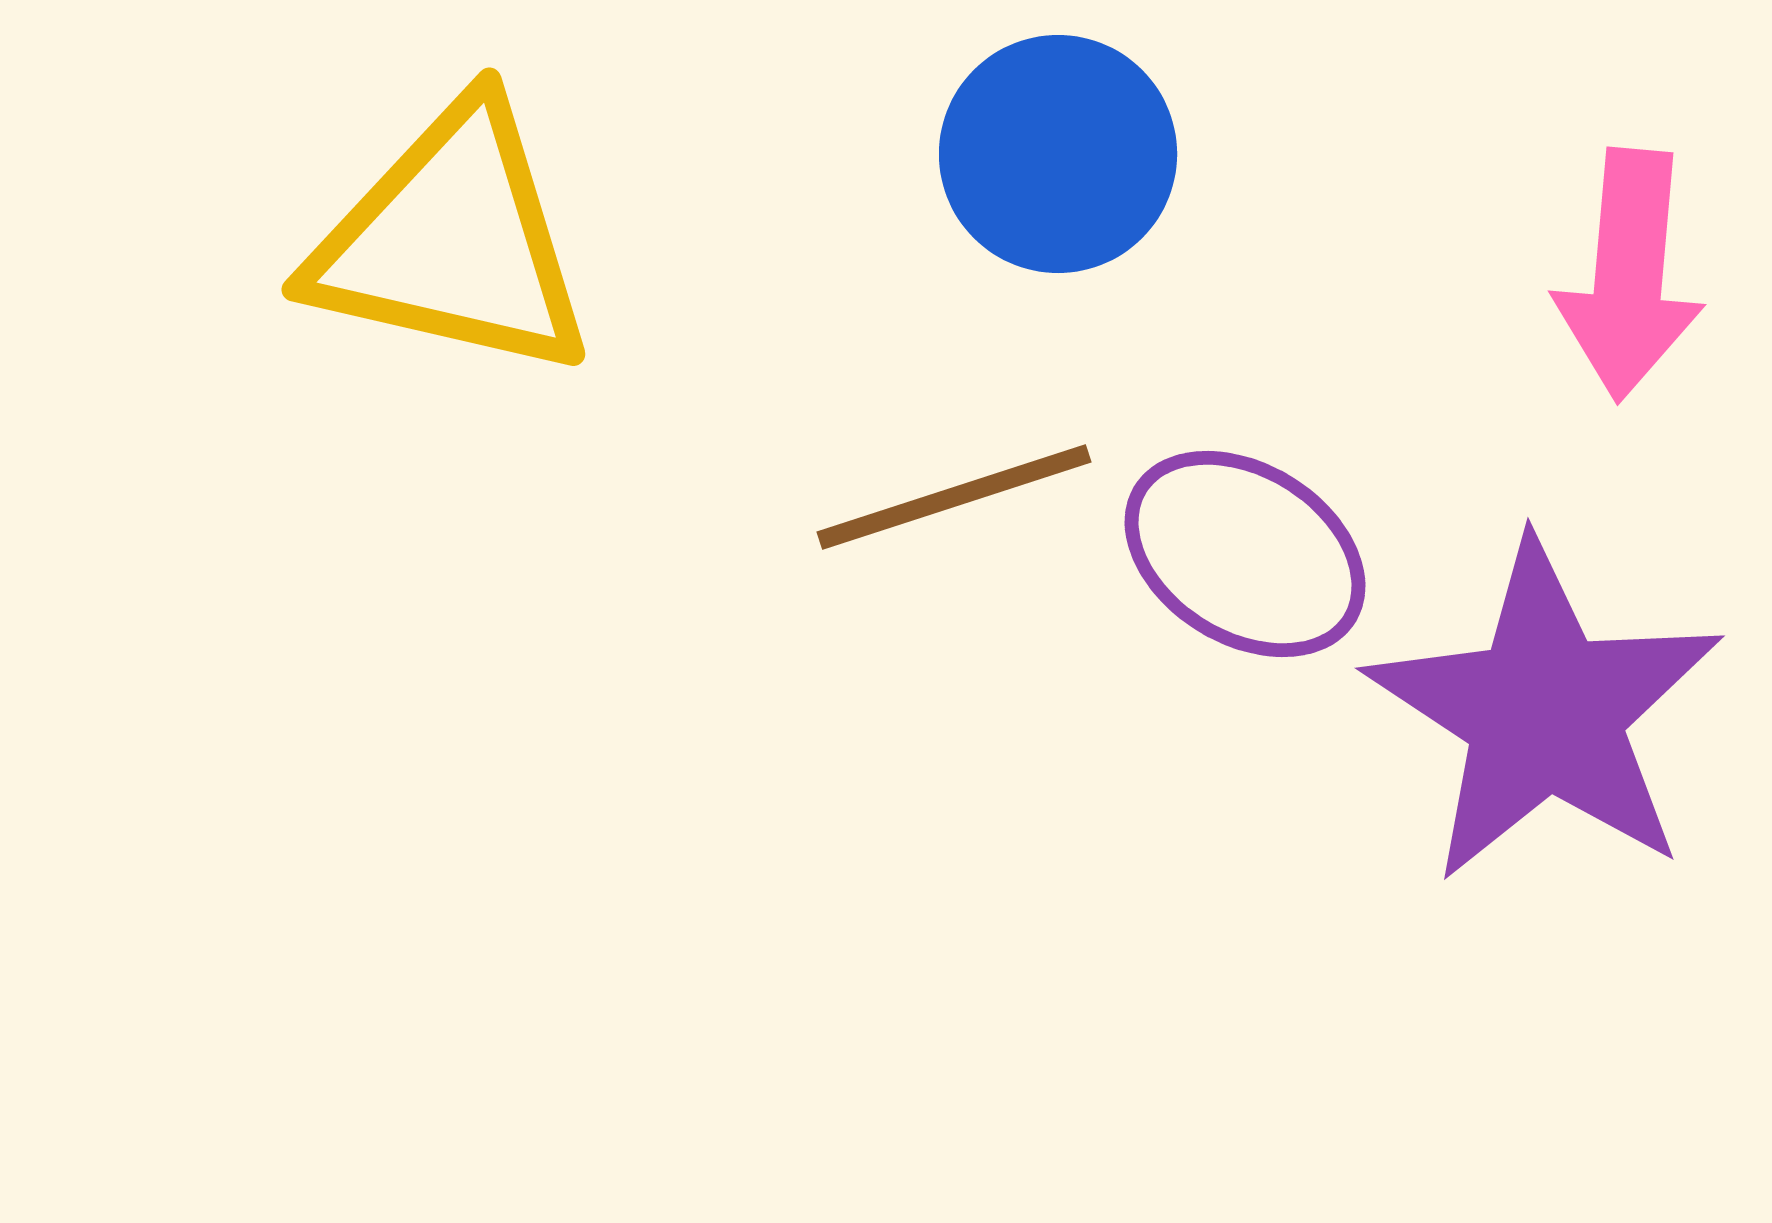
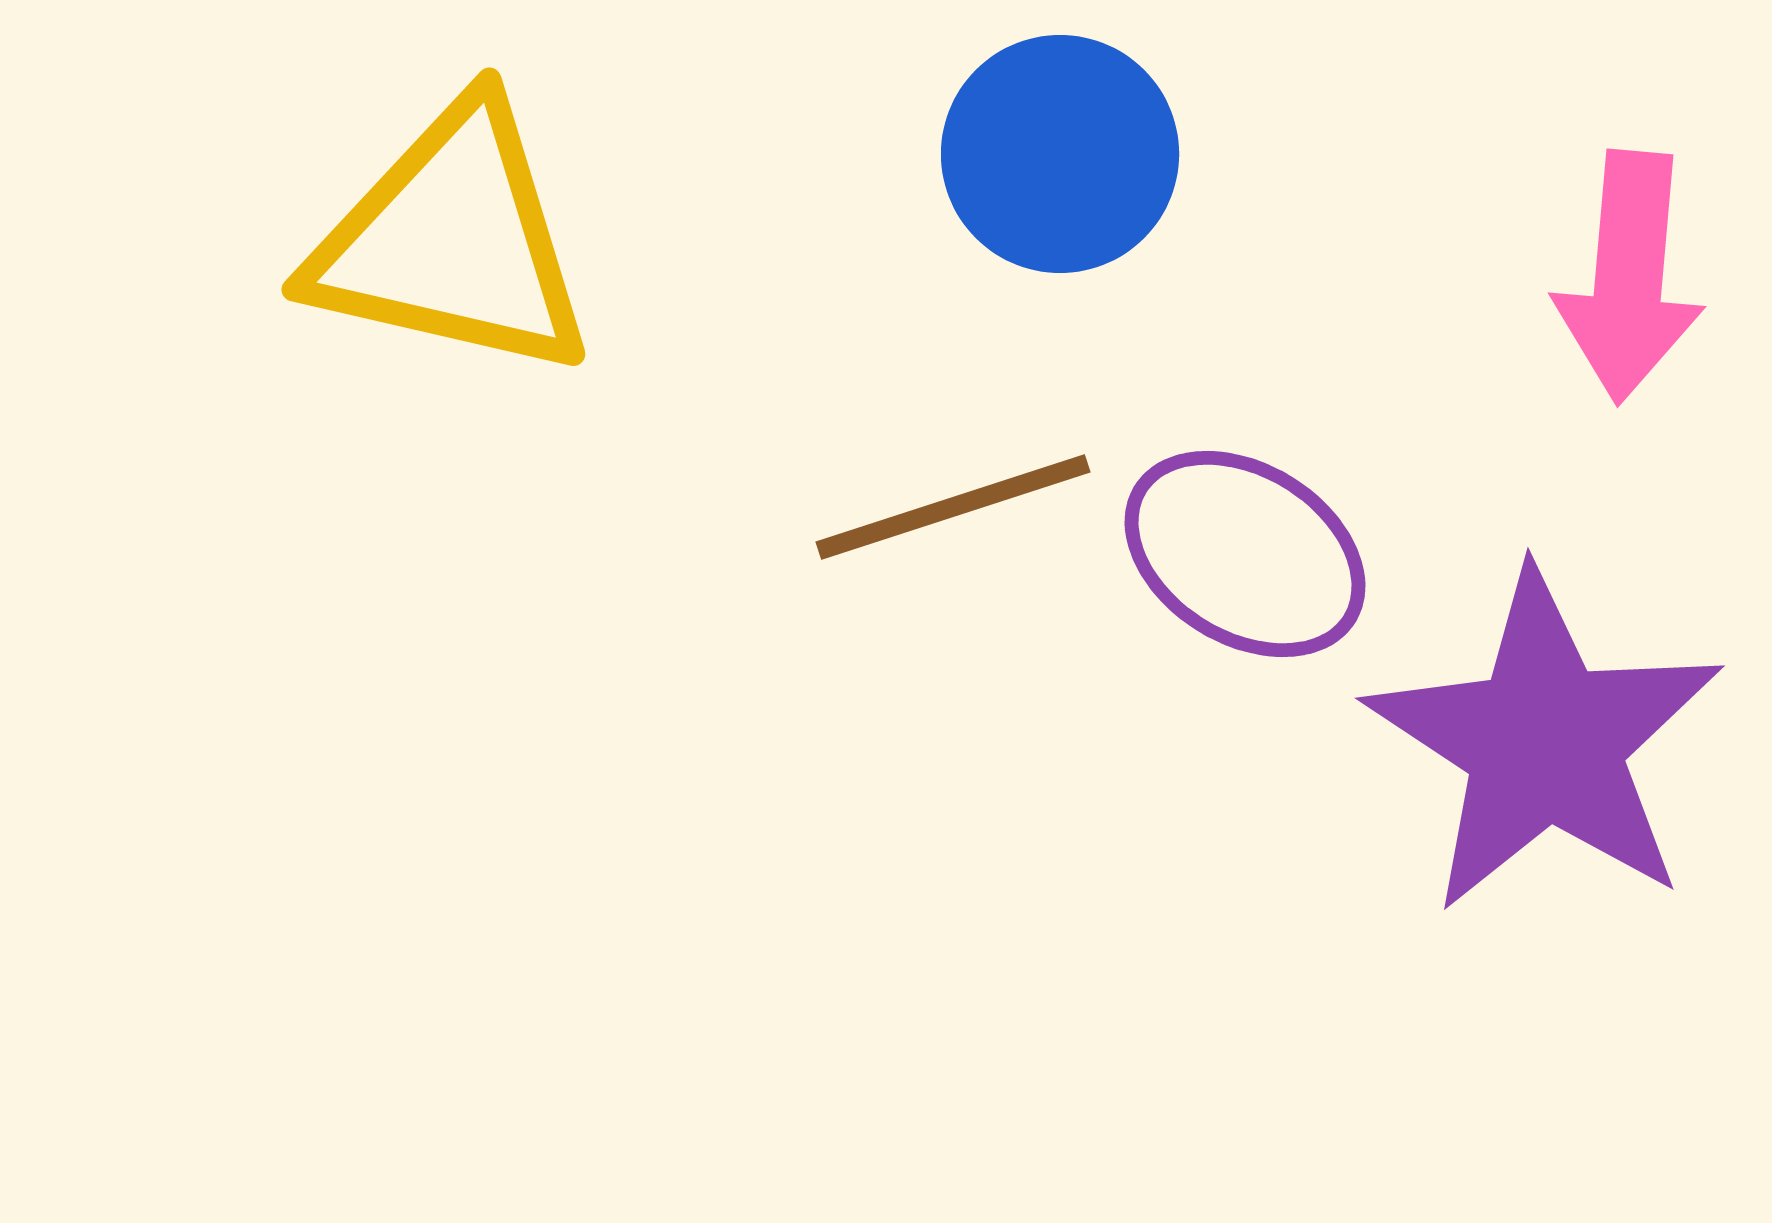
blue circle: moved 2 px right
pink arrow: moved 2 px down
brown line: moved 1 px left, 10 px down
purple star: moved 30 px down
